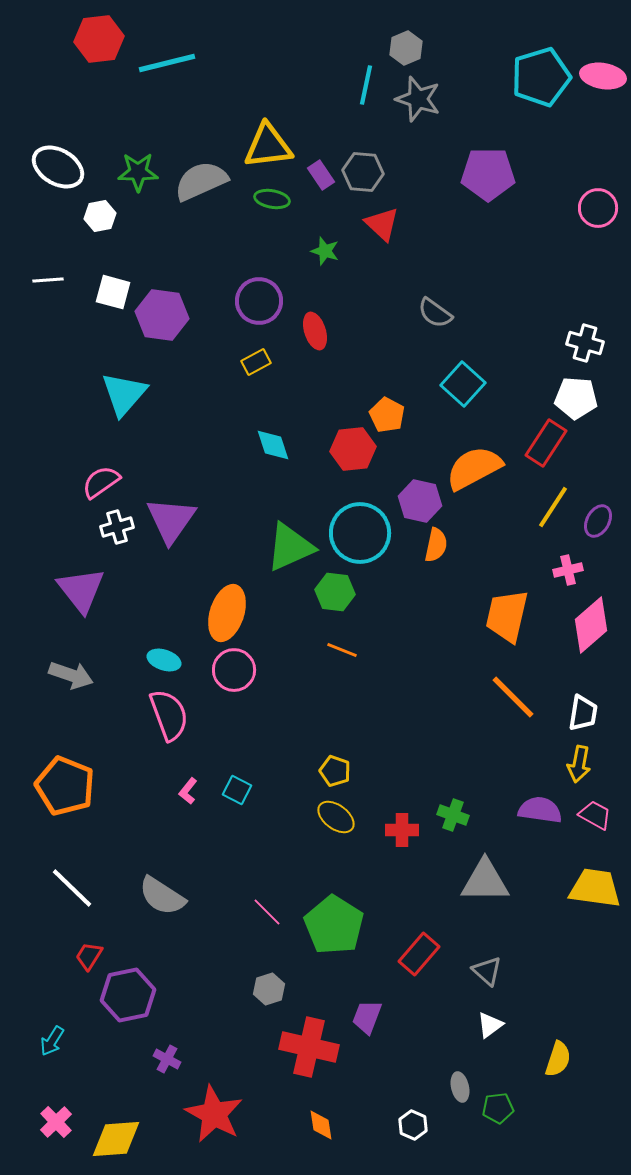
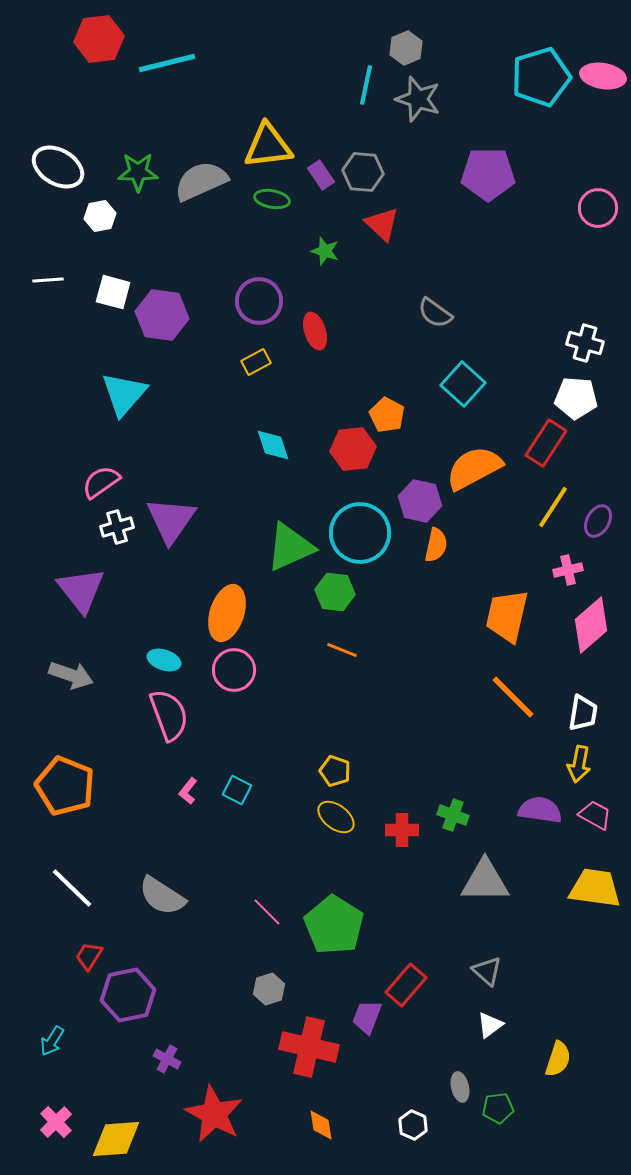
red rectangle at (419, 954): moved 13 px left, 31 px down
